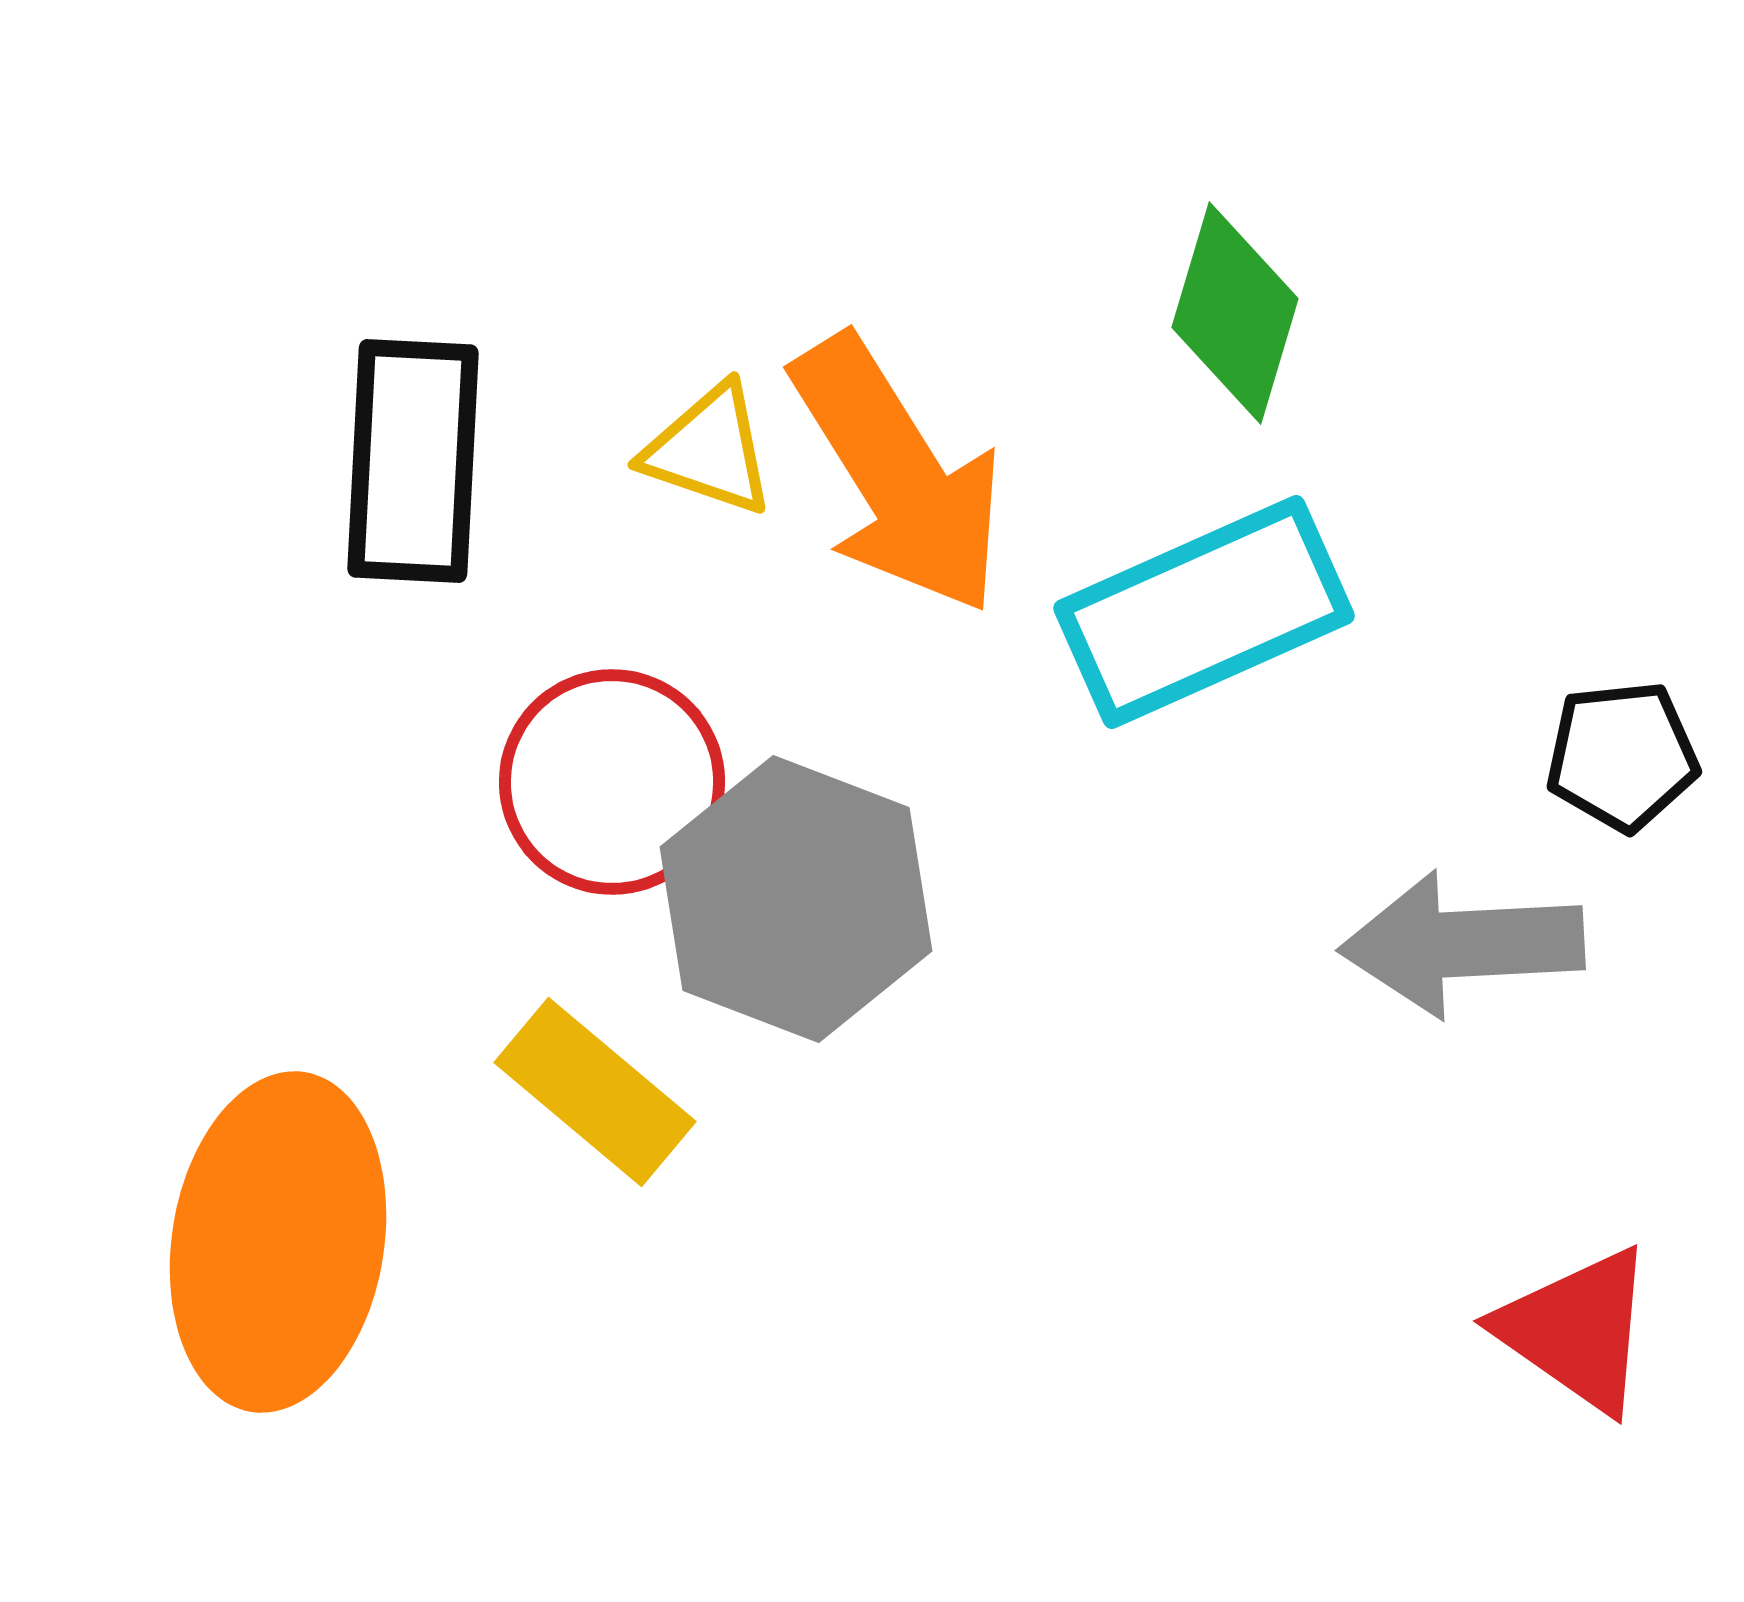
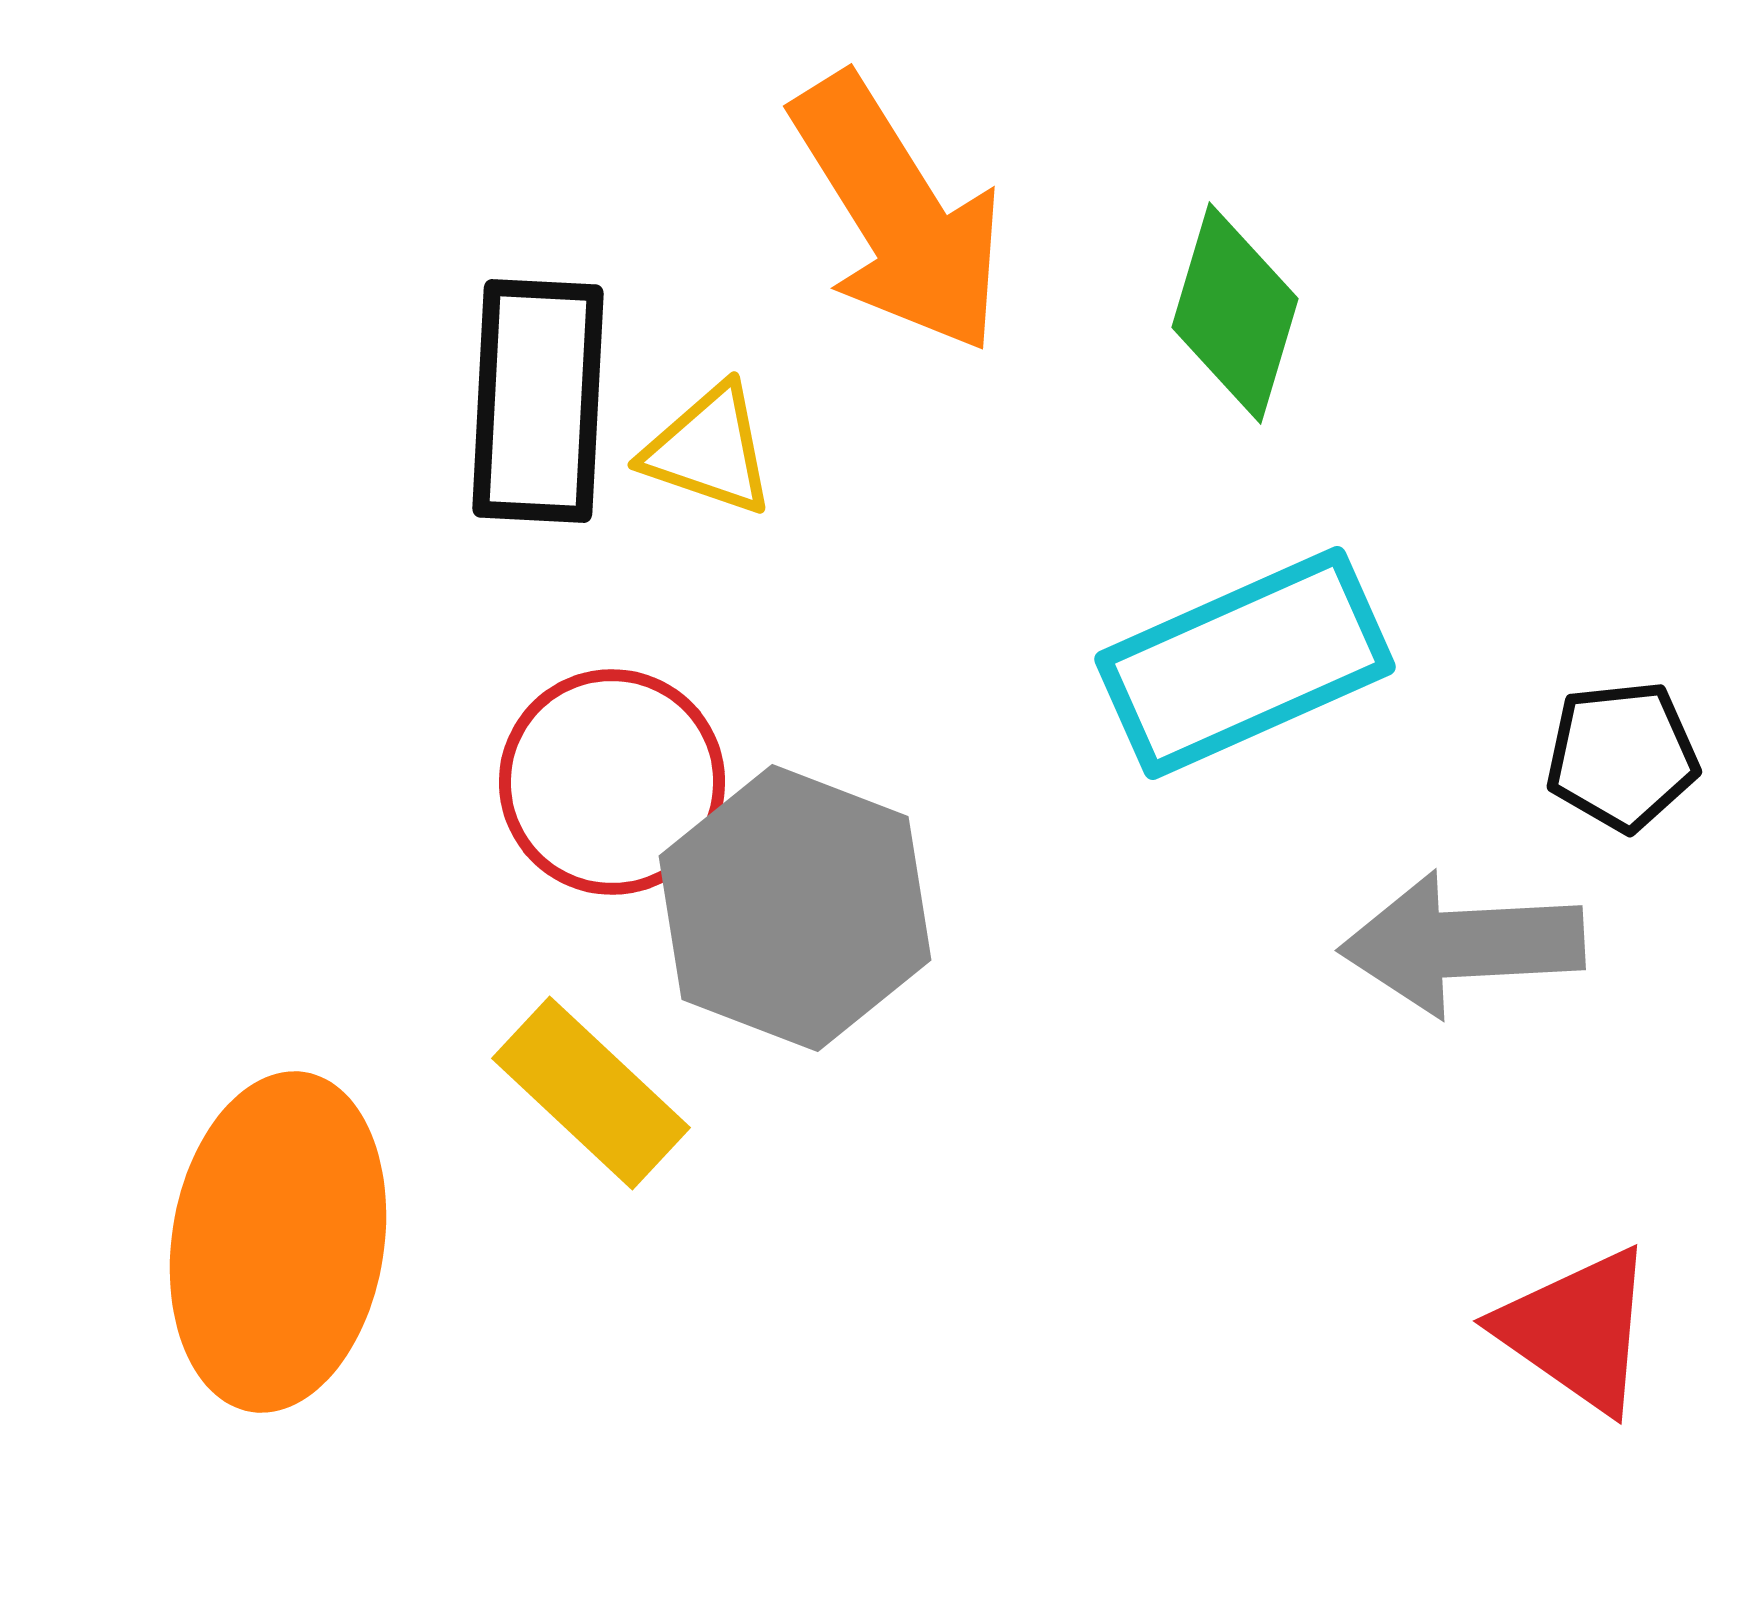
black rectangle: moved 125 px right, 60 px up
orange arrow: moved 261 px up
cyan rectangle: moved 41 px right, 51 px down
gray hexagon: moved 1 px left, 9 px down
yellow rectangle: moved 4 px left, 1 px down; rotated 3 degrees clockwise
